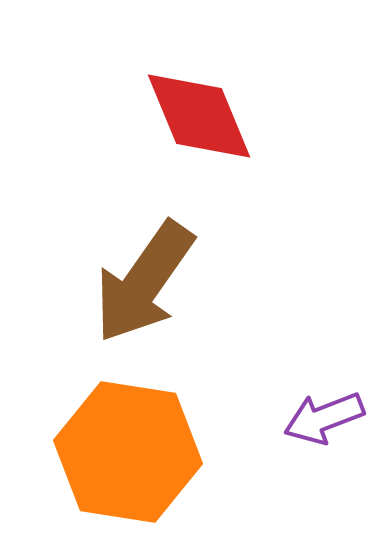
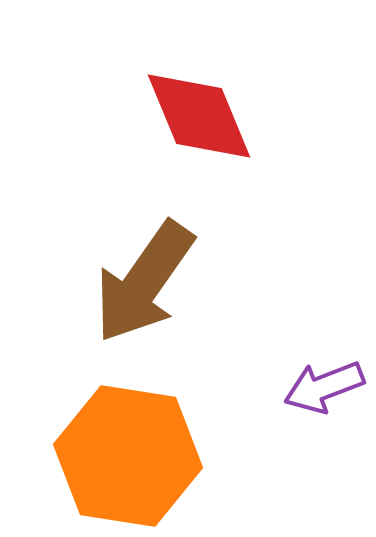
purple arrow: moved 31 px up
orange hexagon: moved 4 px down
